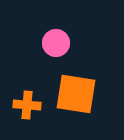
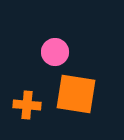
pink circle: moved 1 px left, 9 px down
